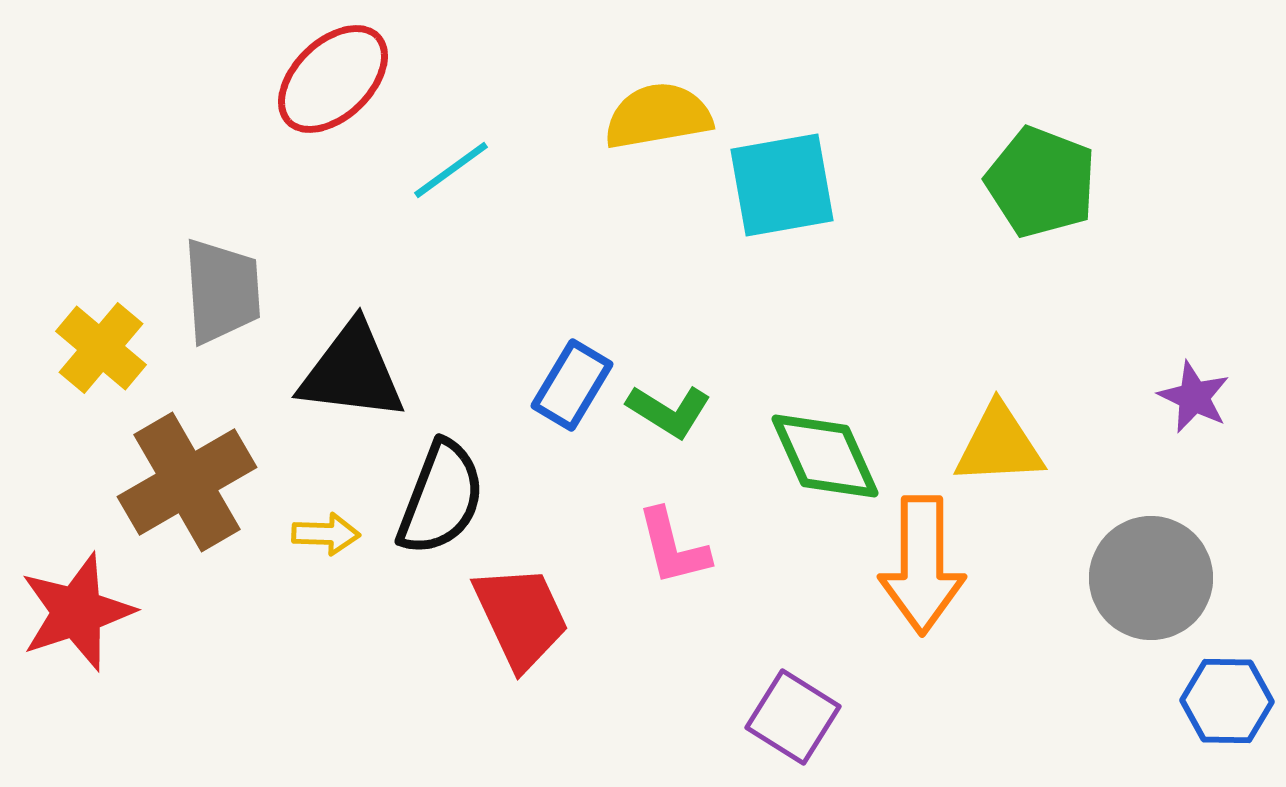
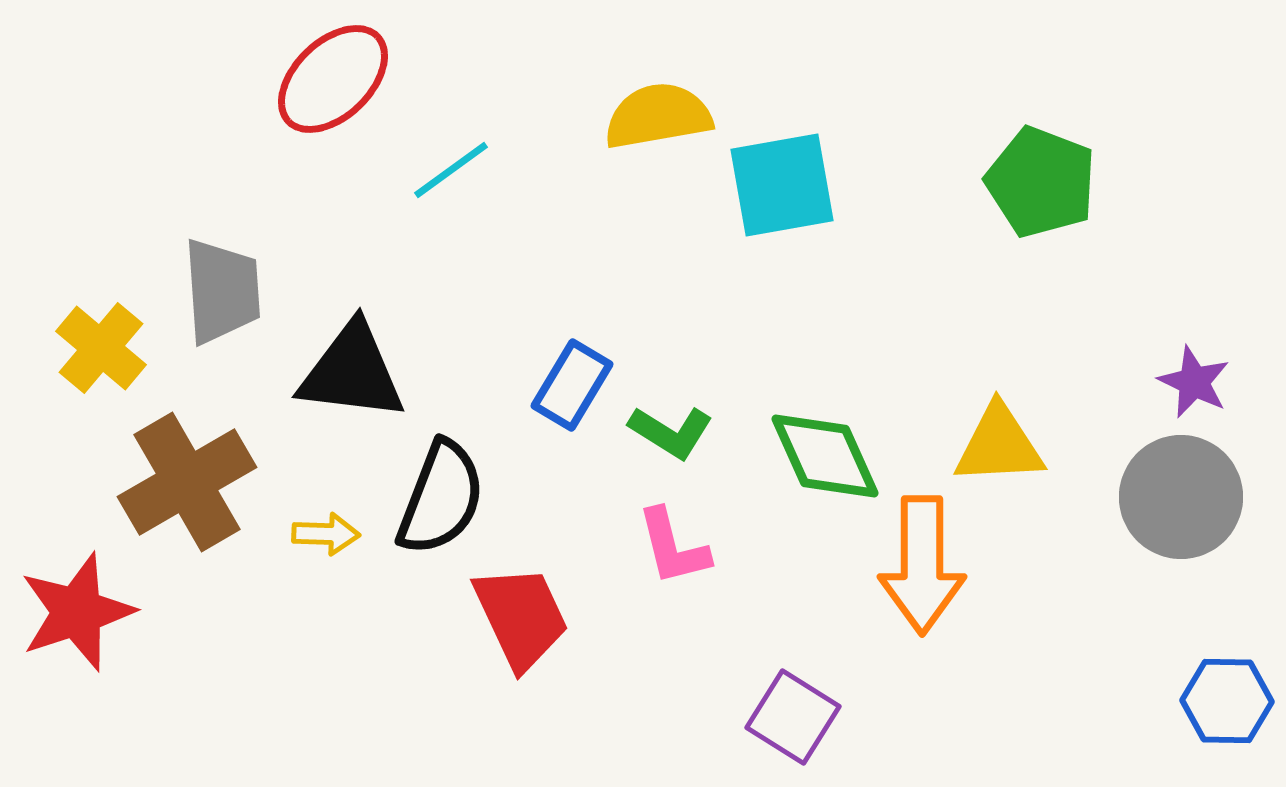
purple star: moved 15 px up
green L-shape: moved 2 px right, 21 px down
gray circle: moved 30 px right, 81 px up
